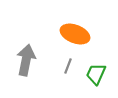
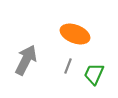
gray arrow: rotated 16 degrees clockwise
green trapezoid: moved 2 px left
